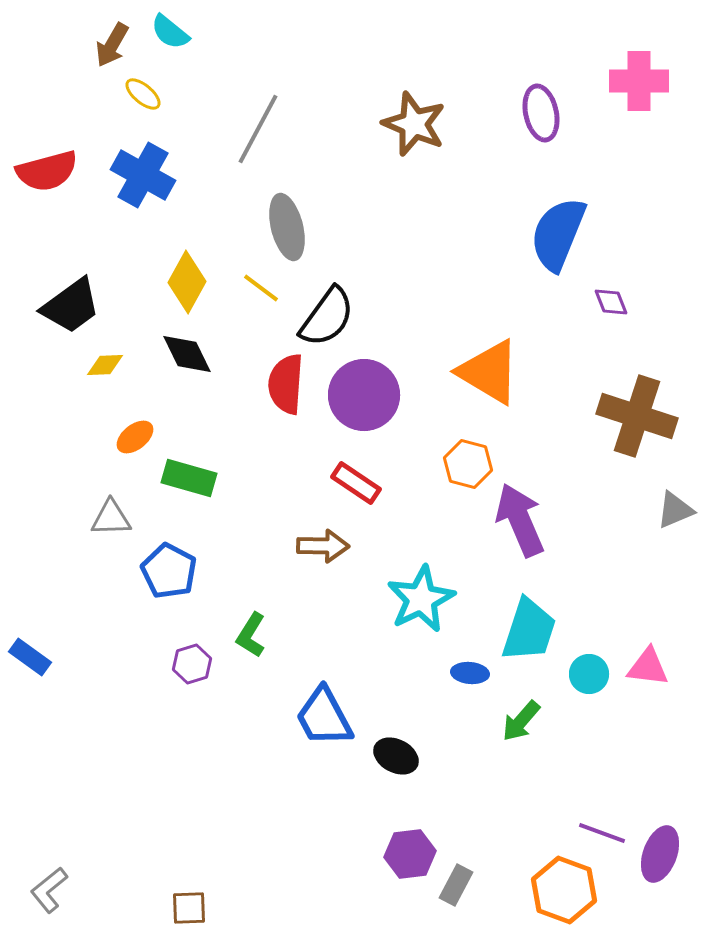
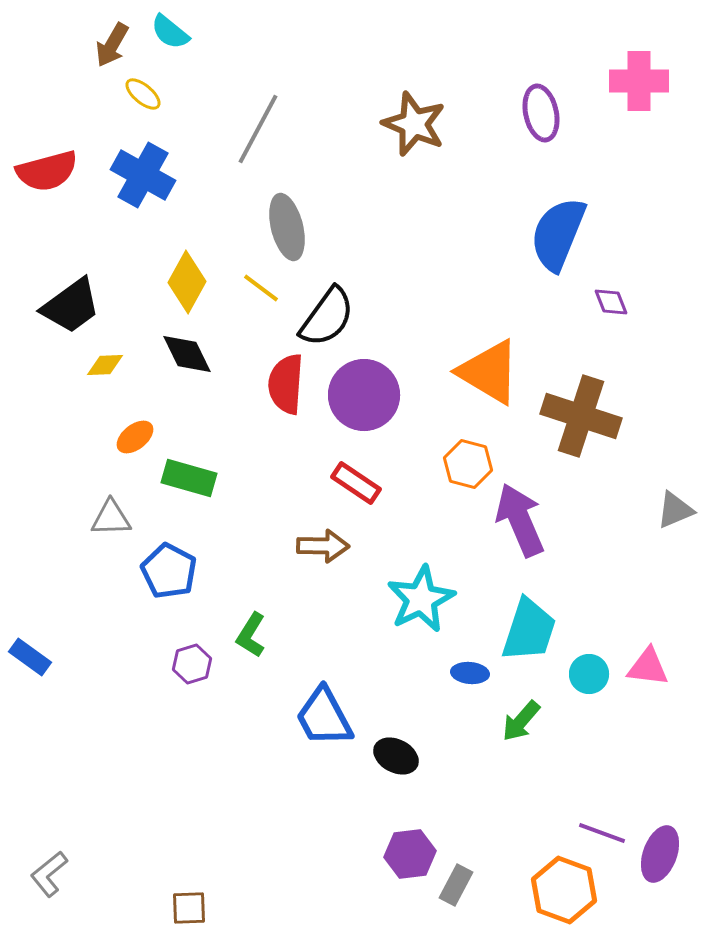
brown cross at (637, 416): moved 56 px left
gray L-shape at (49, 890): moved 16 px up
